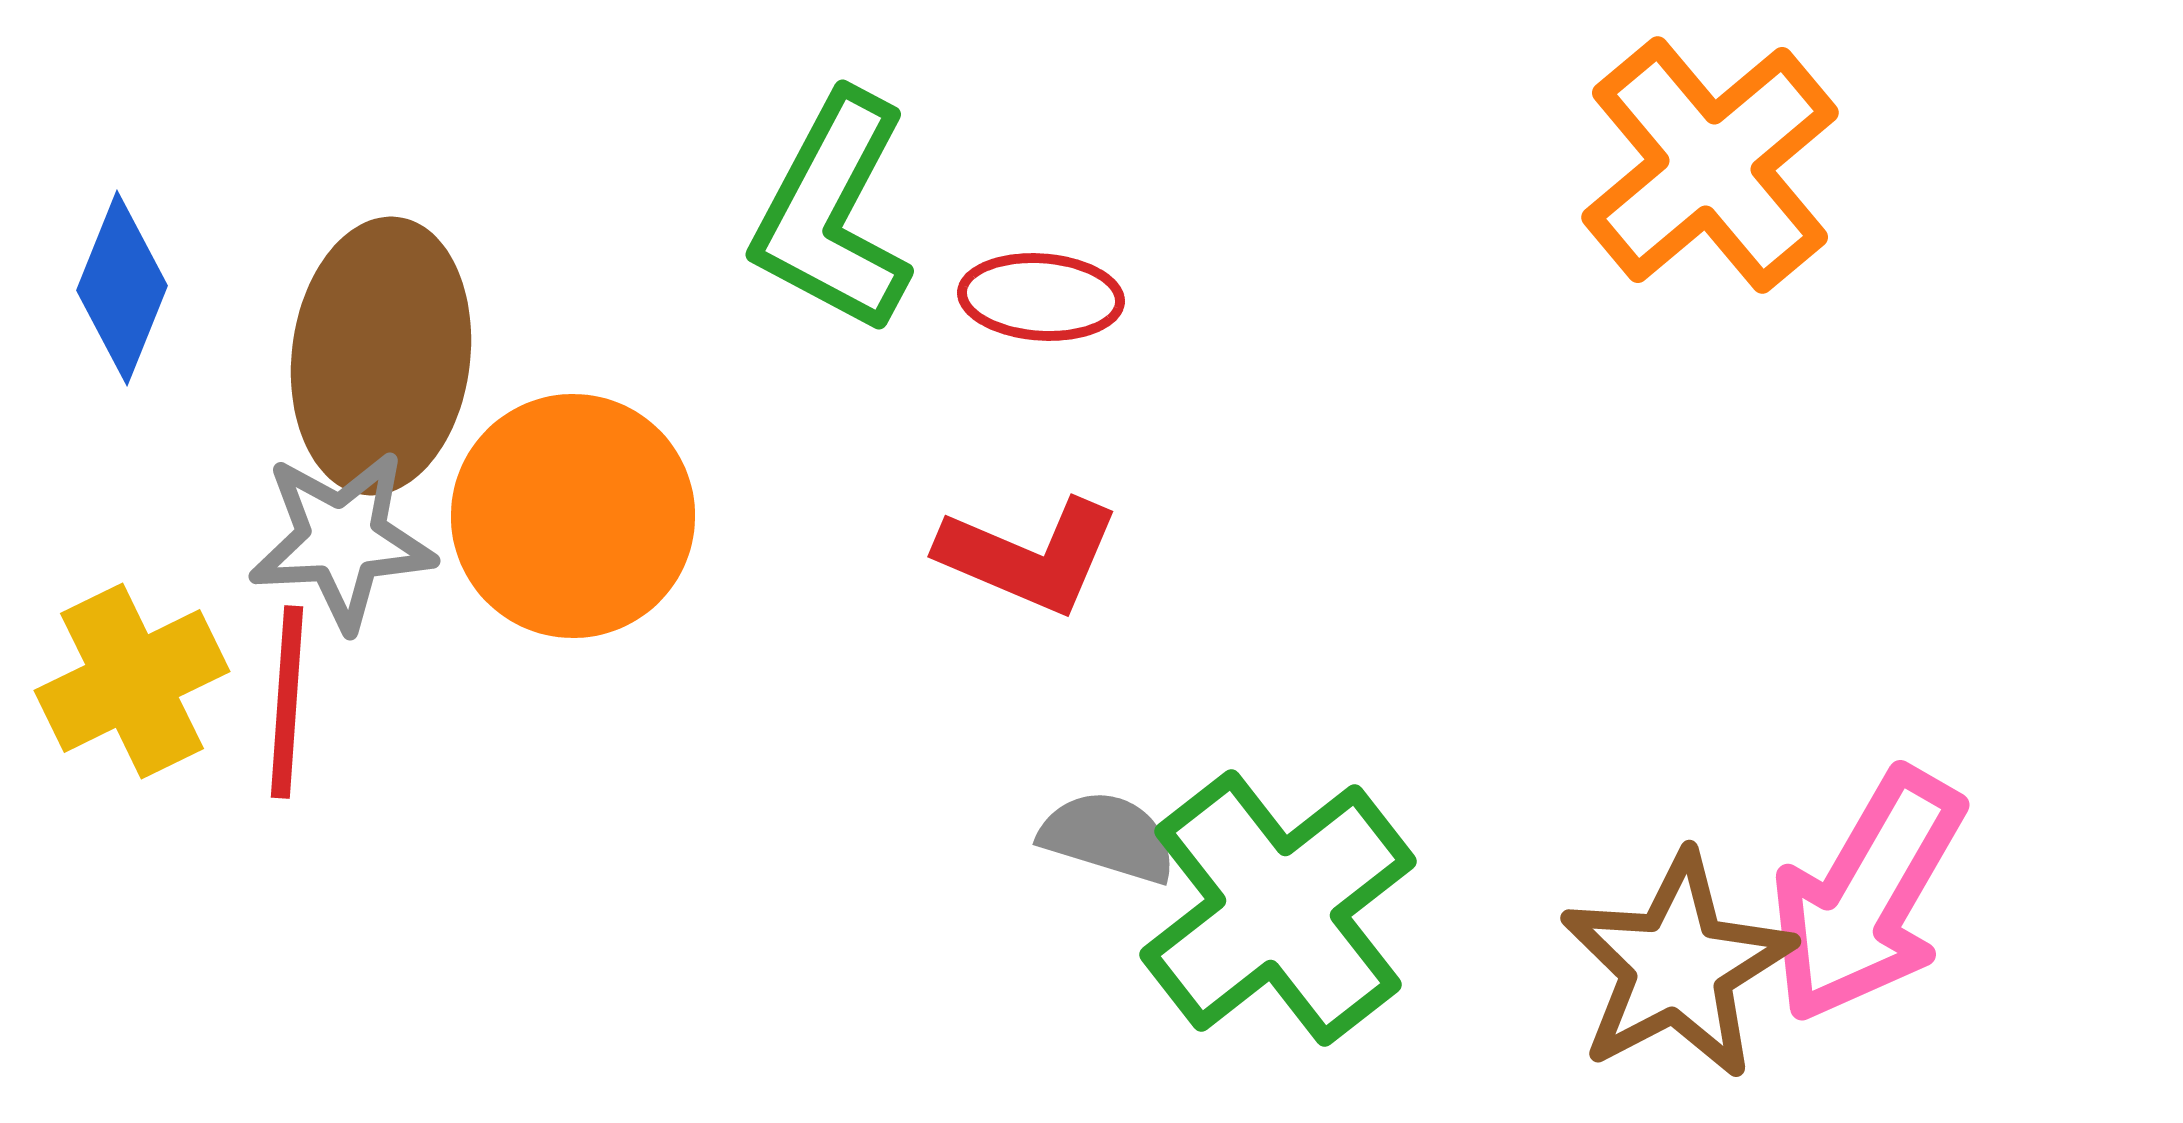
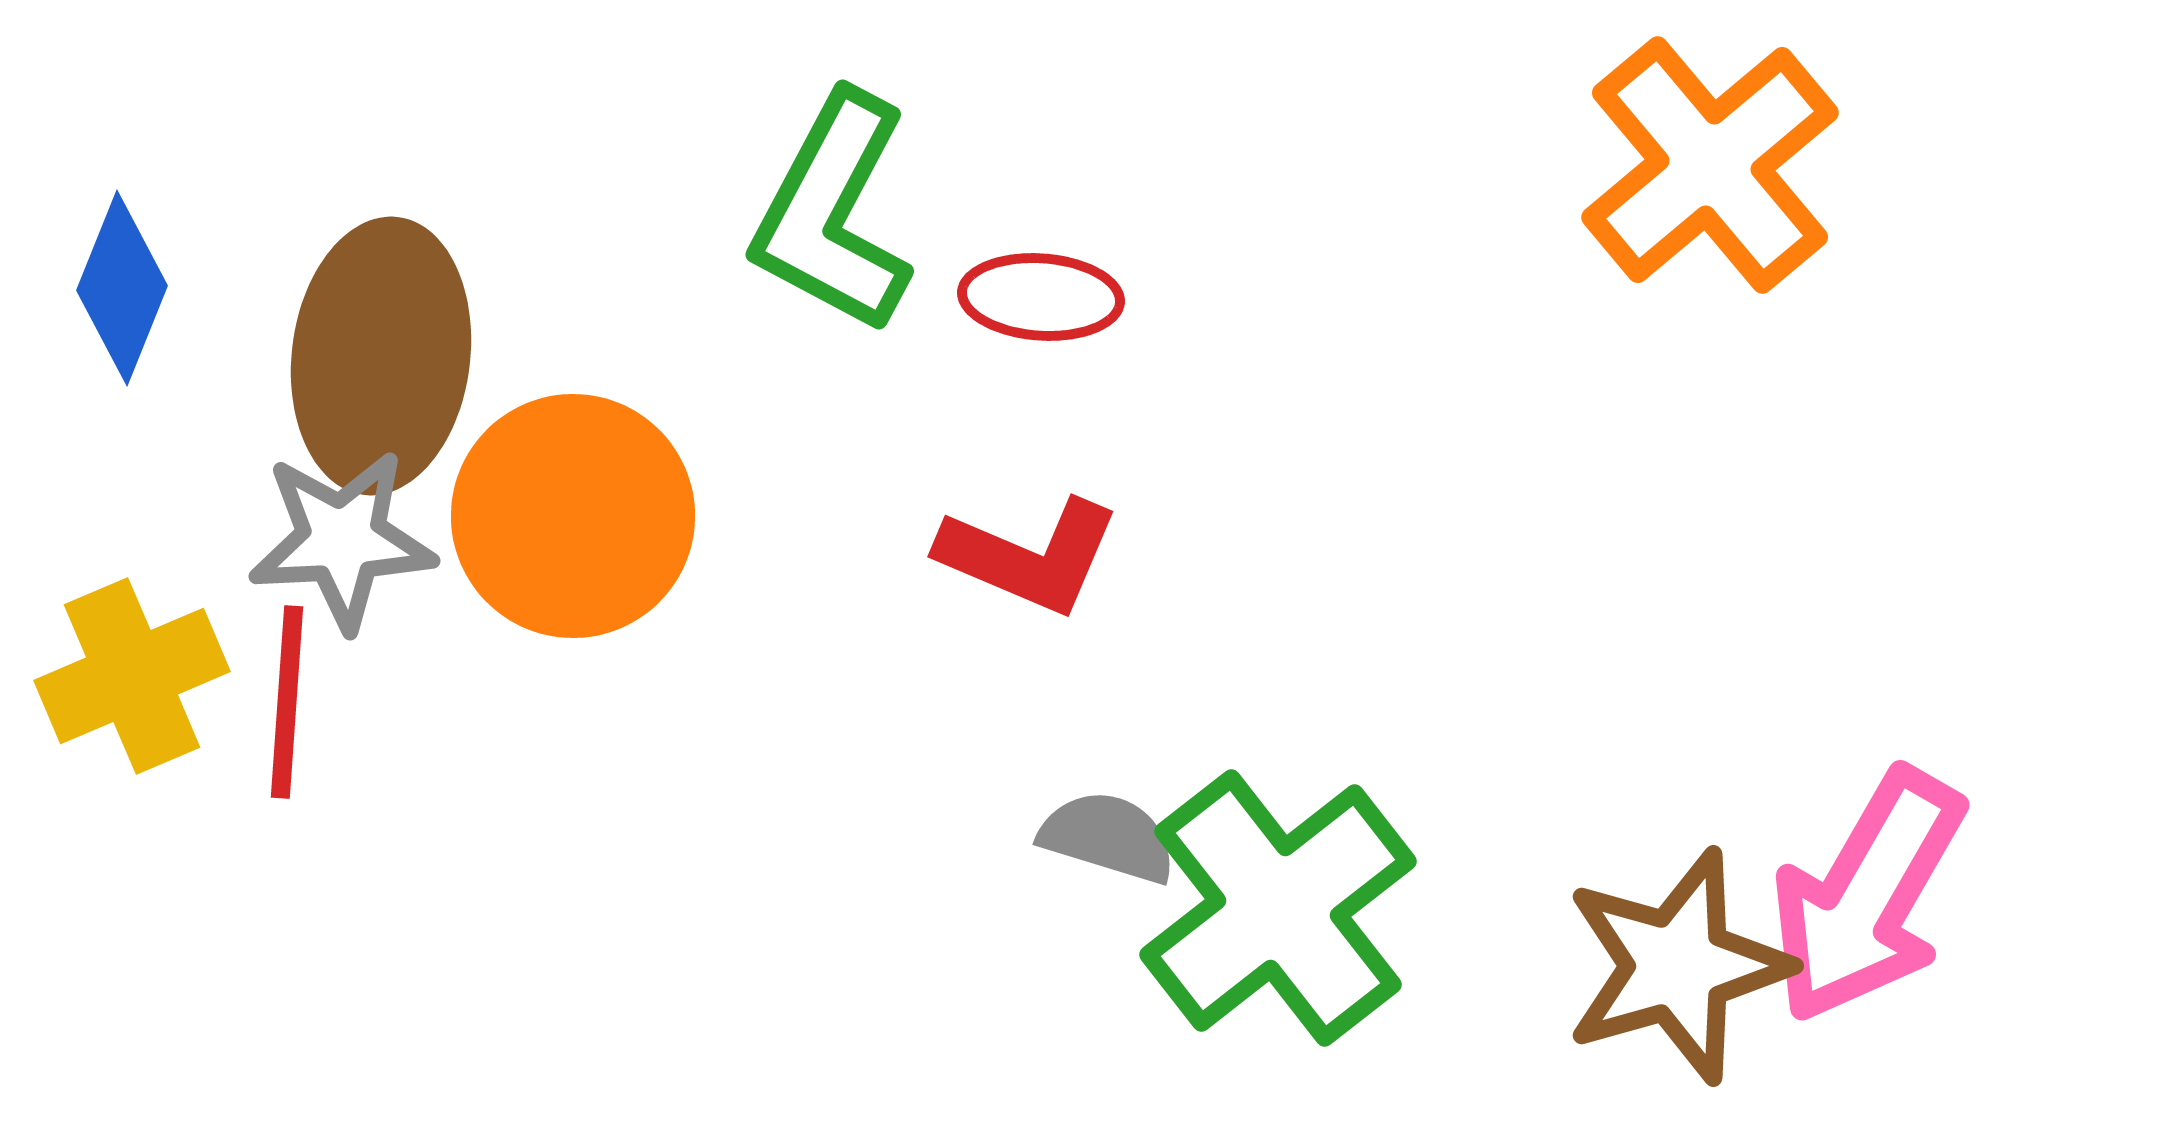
yellow cross: moved 5 px up; rotated 3 degrees clockwise
brown star: rotated 12 degrees clockwise
